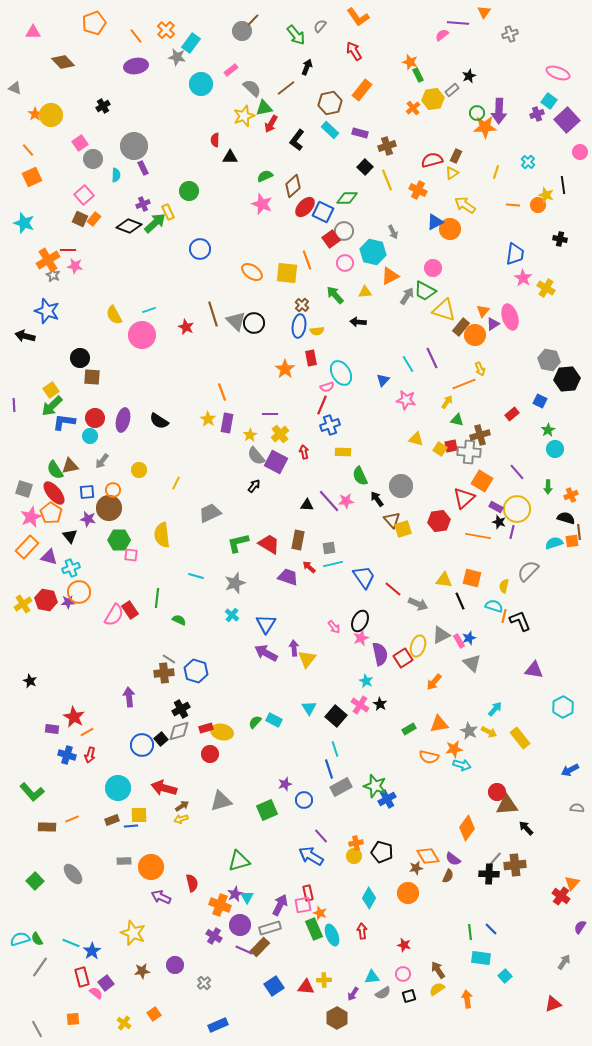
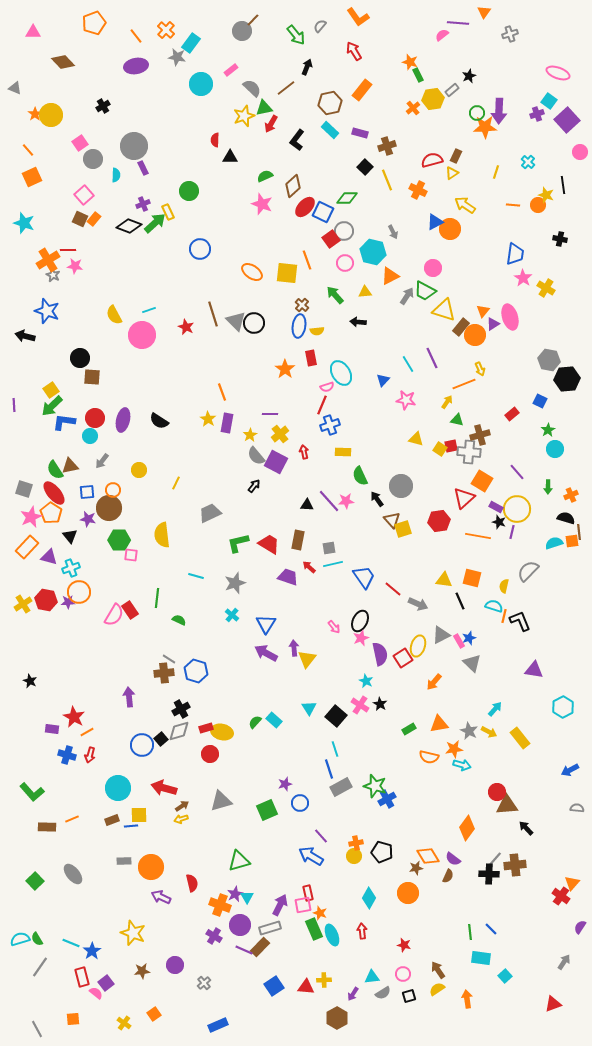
cyan rectangle at (274, 720): rotated 14 degrees clockwise
blue circle at (304, 800): moved 4 px left, 3 px down
